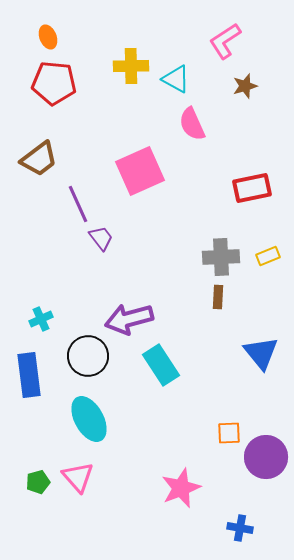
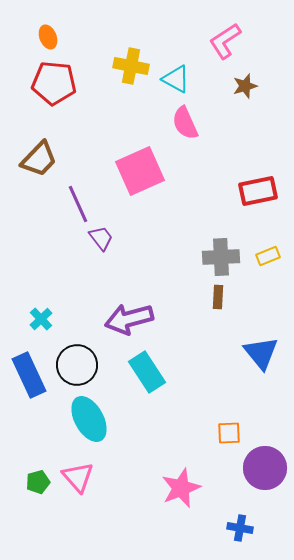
yellow cross: rotated 12 degrees clockwise
pink semicircle: moved 7 px left, 1 px up
brown trapezoid: rotated 9 degrees counterclockwise
red rectangle: moved 6 px right, 3 px down
cyan cross: rotated 20 degrees counterclockwise
black circle: moved 11 px left, 9 px down
cyan rectangle: moved 14 px left, 7 px down
blue rectangle: rotated 18 degrees counterclockwise
purple circle: moved 1 px left, 11 px down
